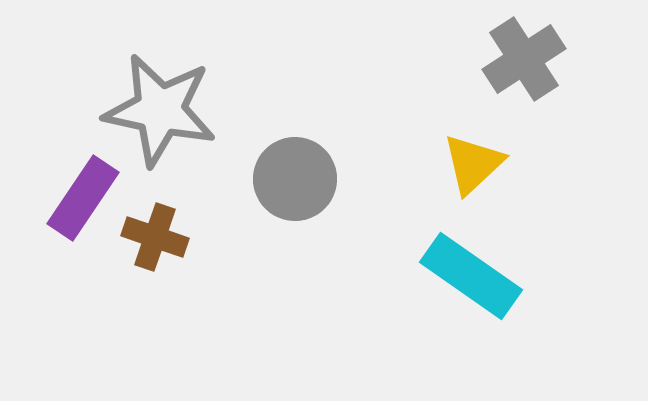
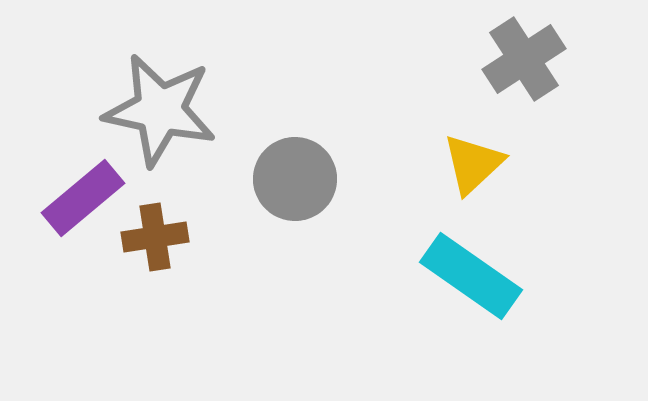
purple rectangle: rotated 16 degrees clockwise
brown cross: rotated 28 degrees counterclockwise
